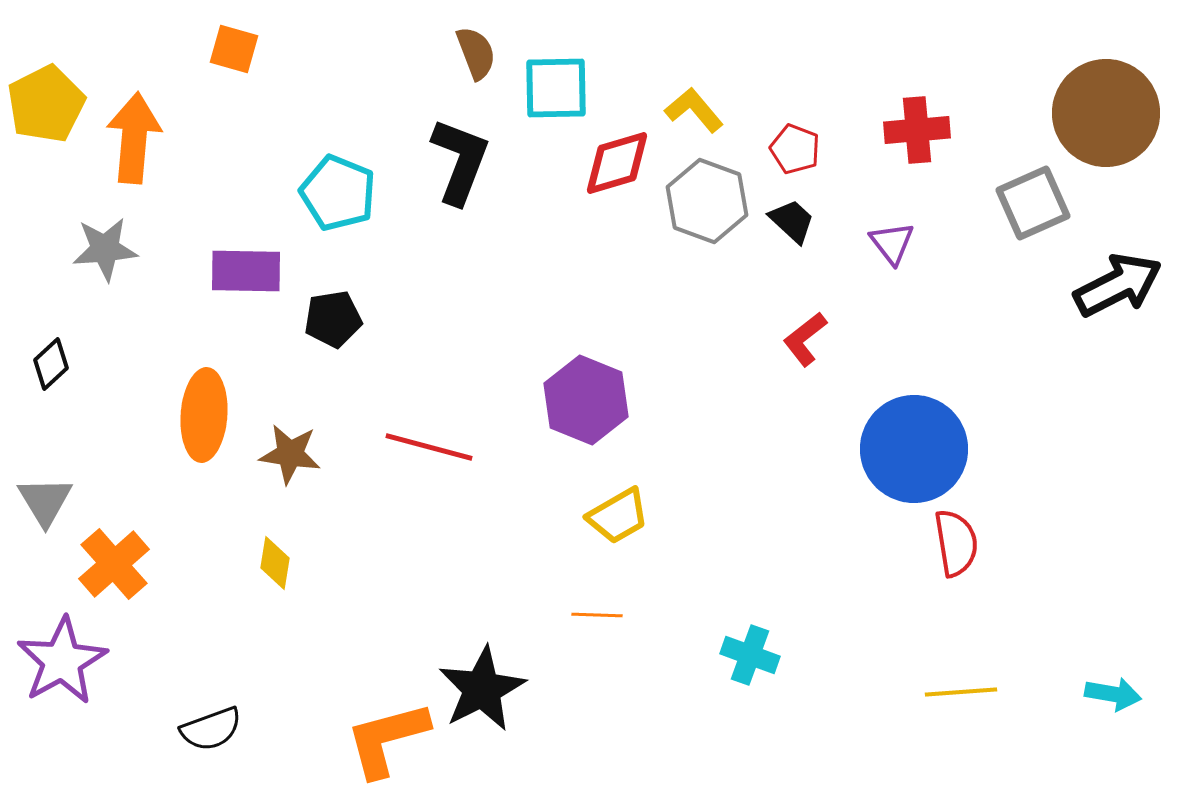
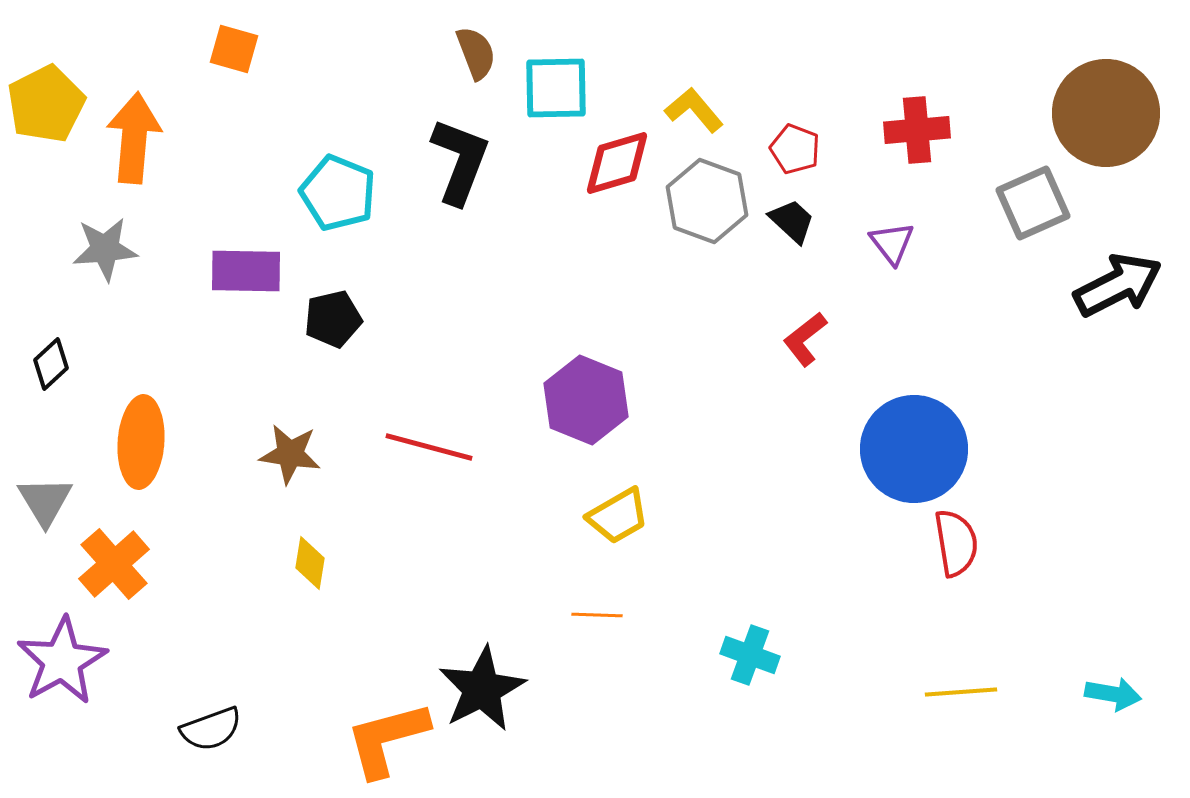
black pentagon: rotated 4 degrees counterclockwise
orange ellipse: moved 63 px left, 27 px down
yellow diamond: moved 35 px right
